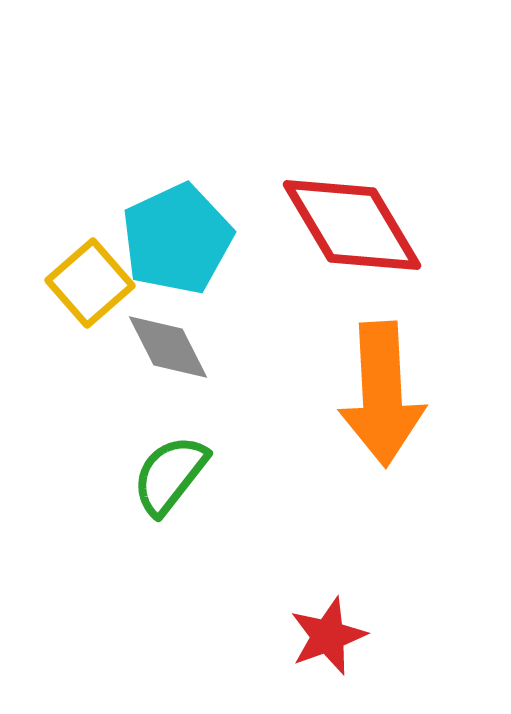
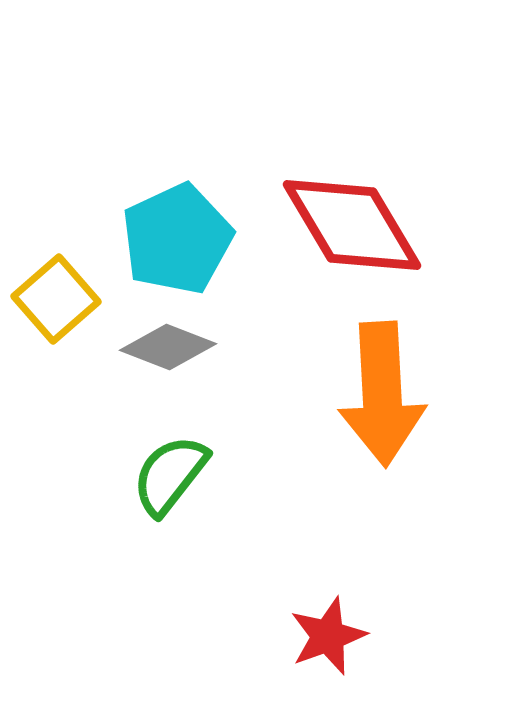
yellow square: moved 34 px left, 16 px down
gray diamond: rotated 42 degrees counterclockwise
